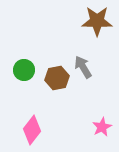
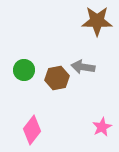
gray arrow: rotated 50 degrees counterclockwise
